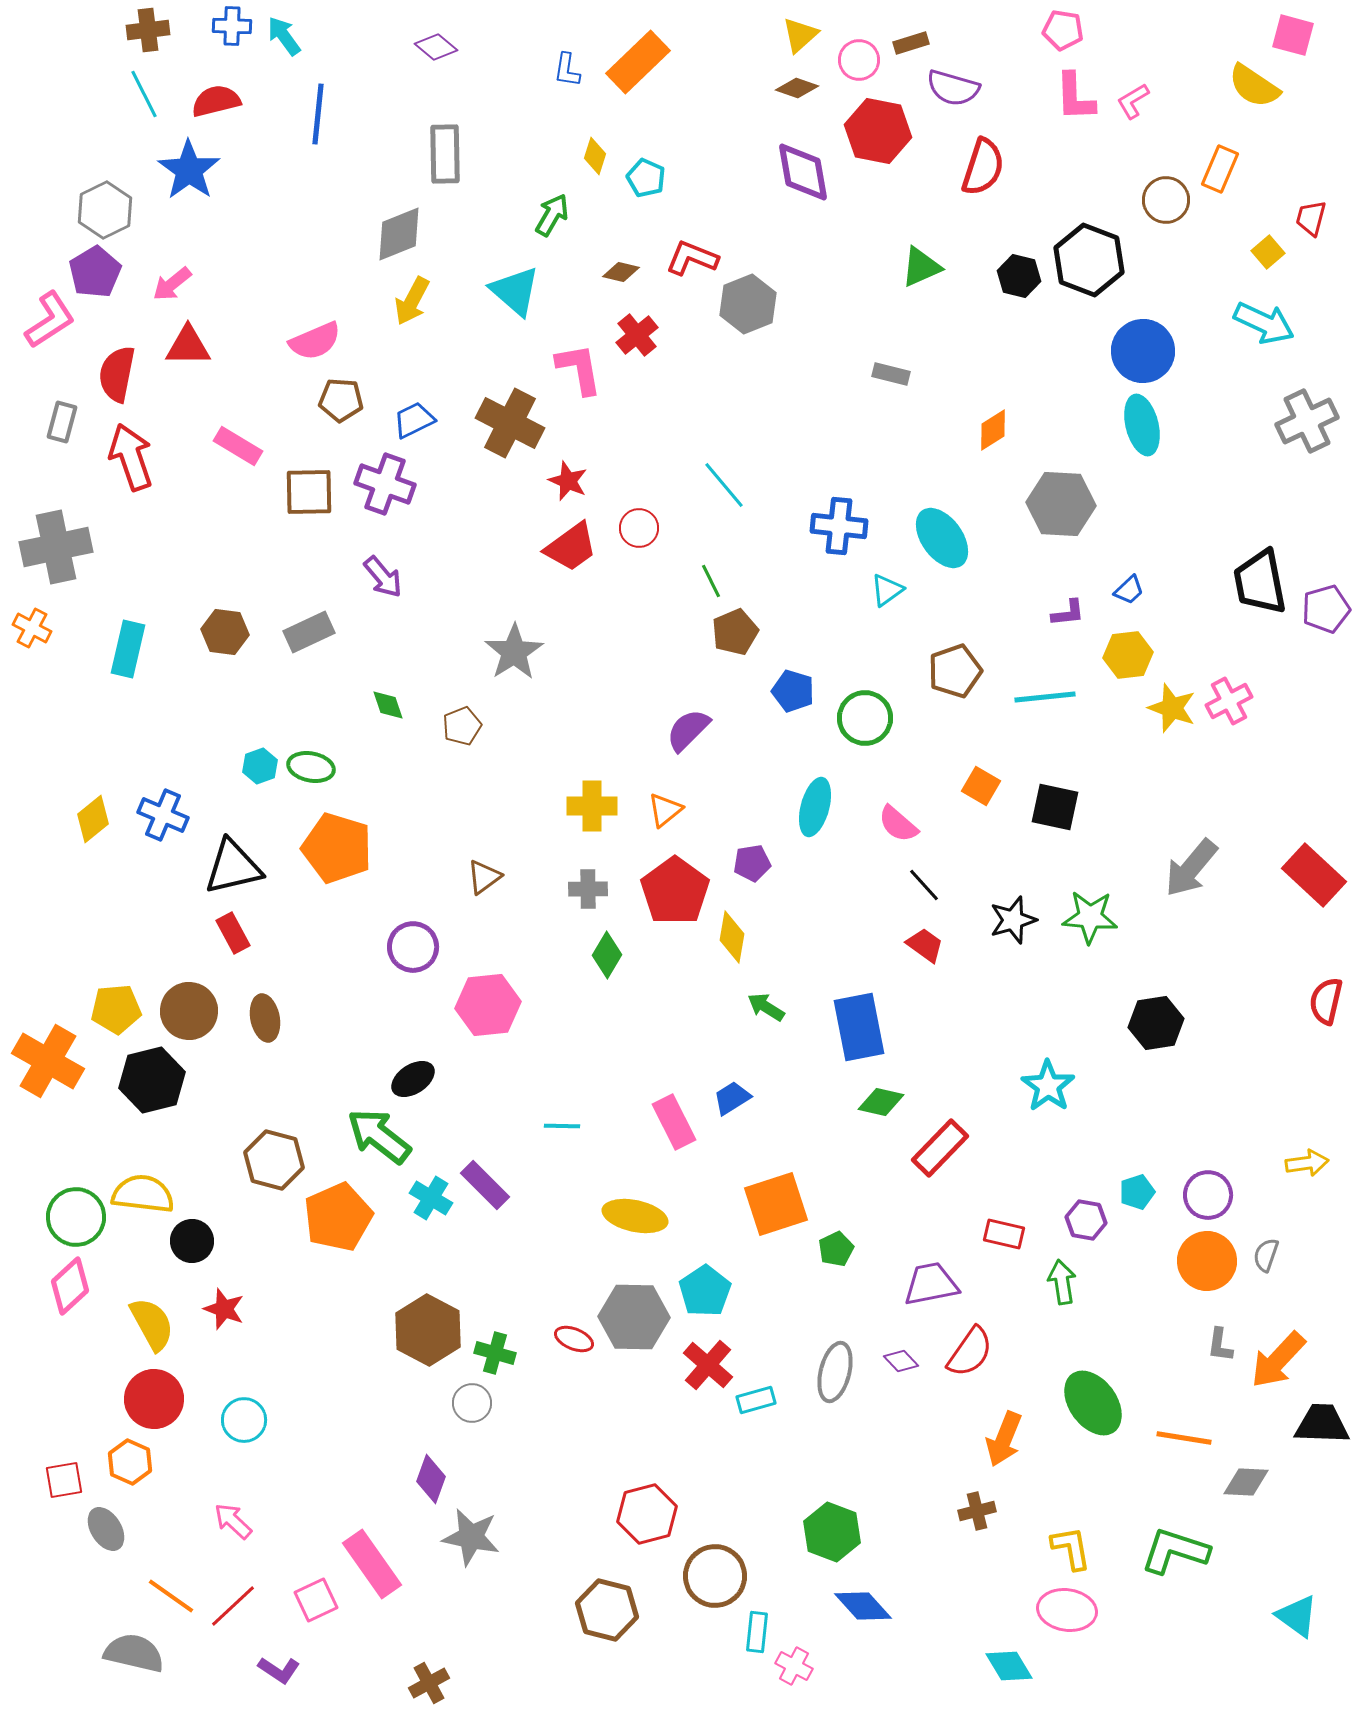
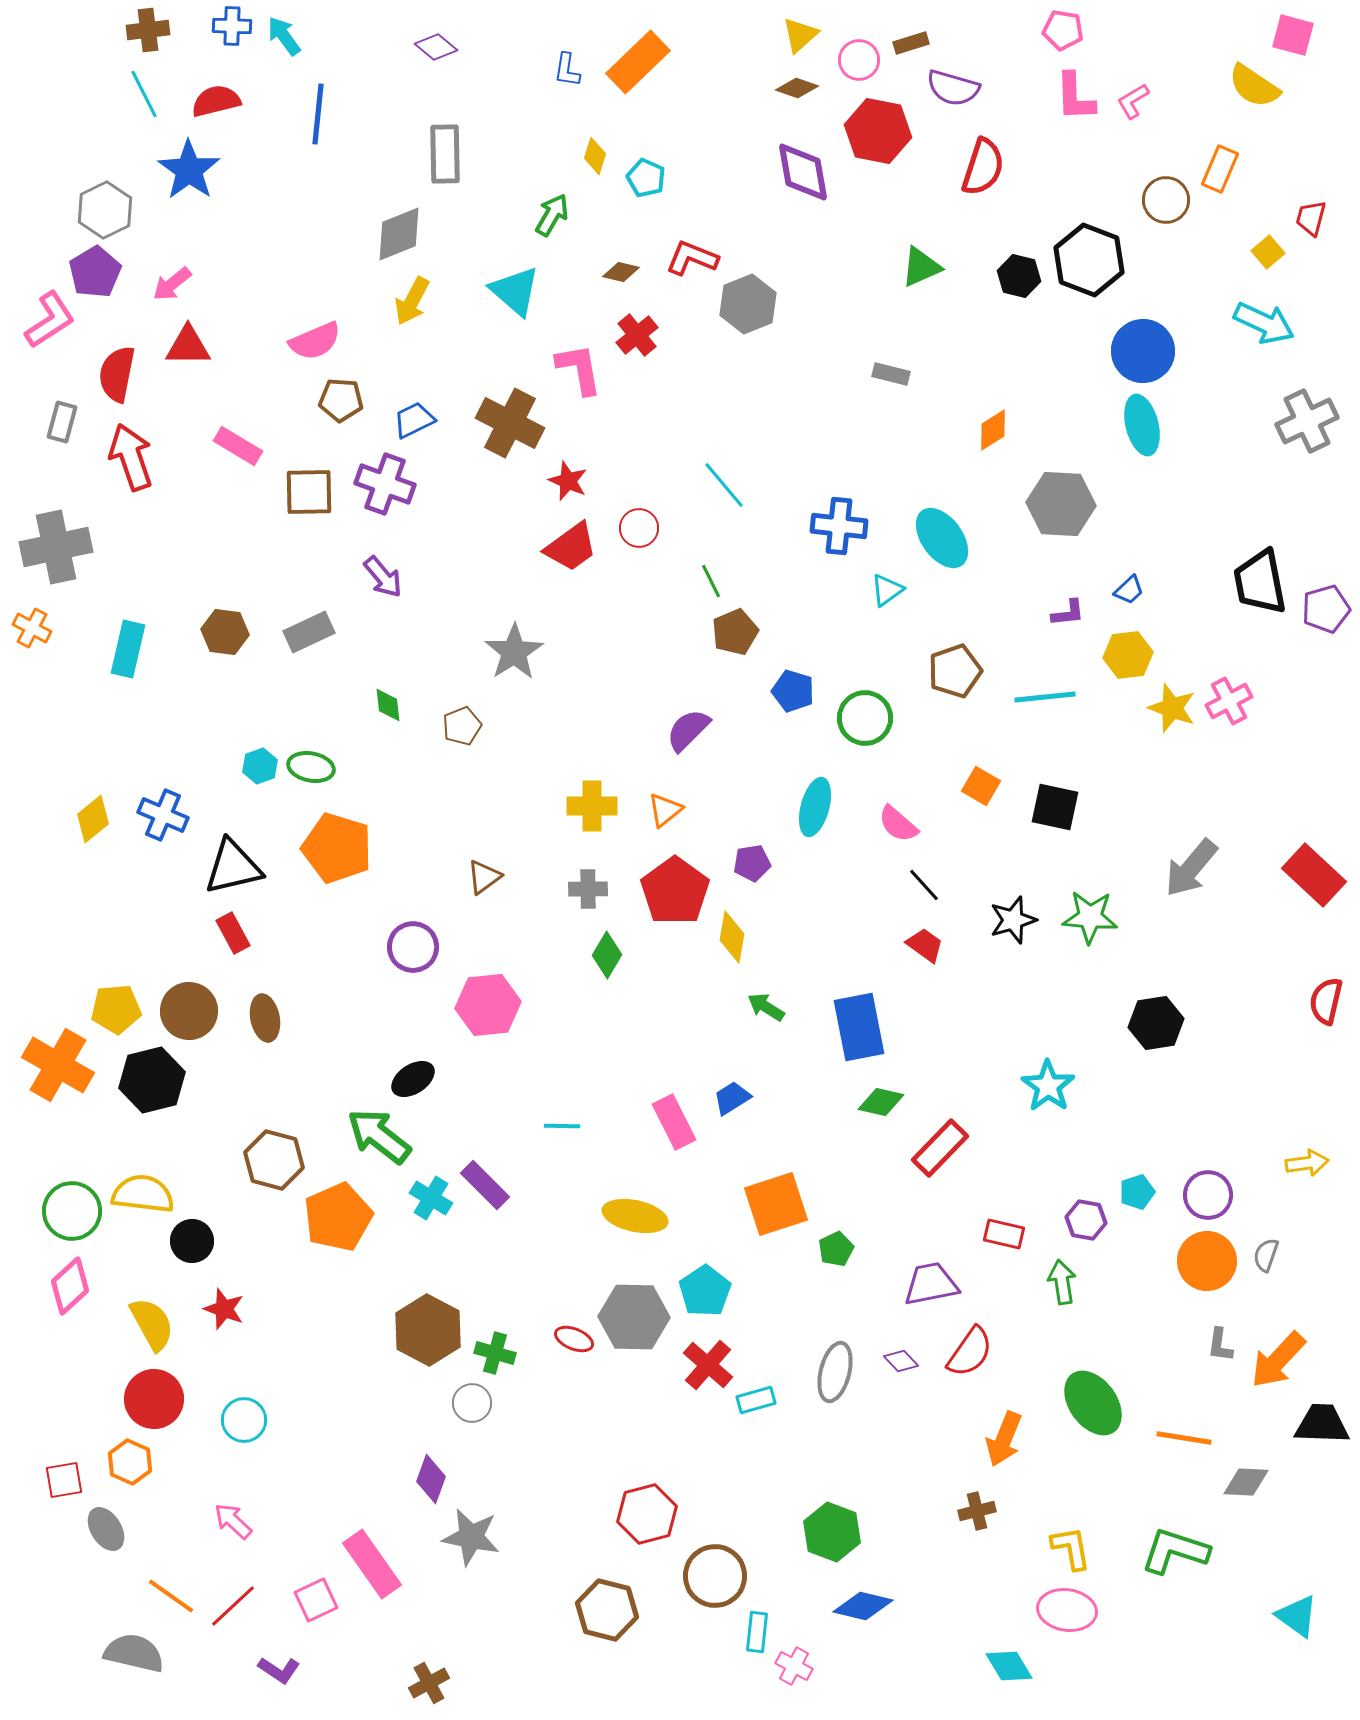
green diamond at (388, 705): rotated 12 degrees clockwise
orange cross at (48, 1061): moved 10 px right, 4 px down
green circle at (76, 1217): moved 4 px left, 6 px up
blue diamond at (863, 1606): rotated 34 degrees counterclockwise
